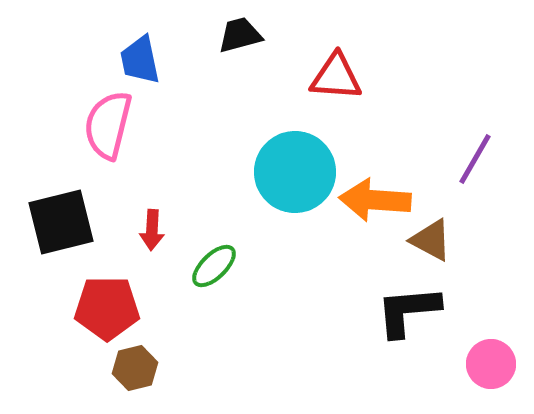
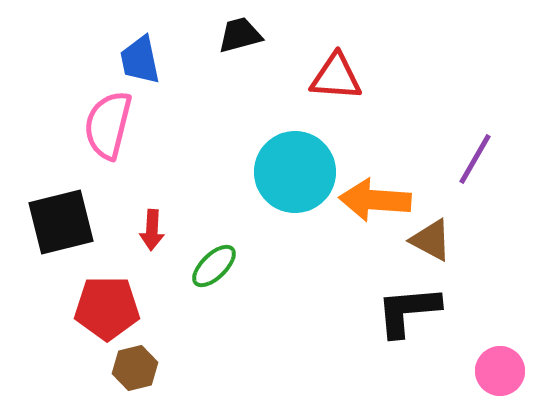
pink circle: moved 9 px right, 7 px down
